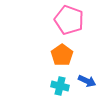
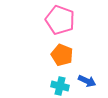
pink pentagon: moved 9 px left
orange pentagon: rotated 15 degrees counterclockwise
